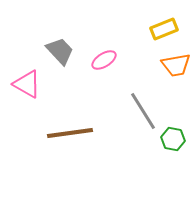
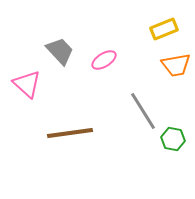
pink triangle: rotated 12 degrees clockwise
